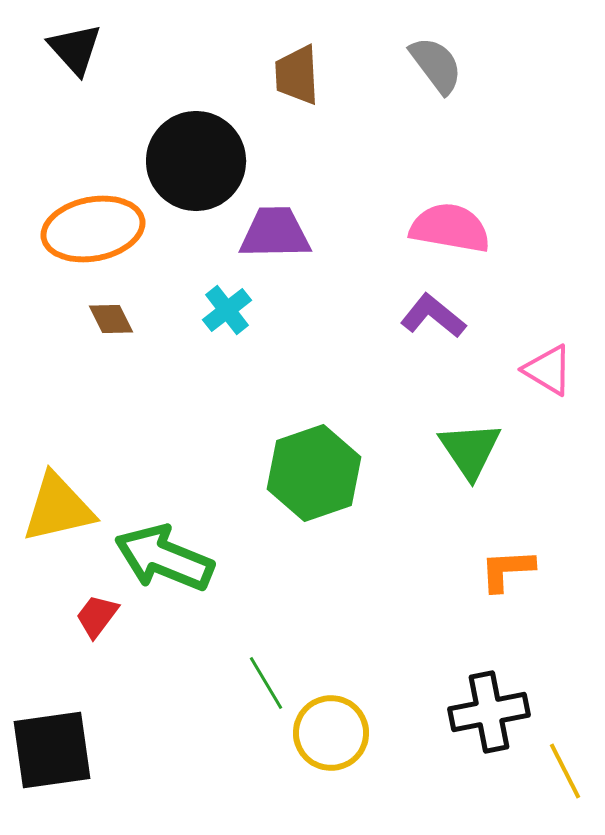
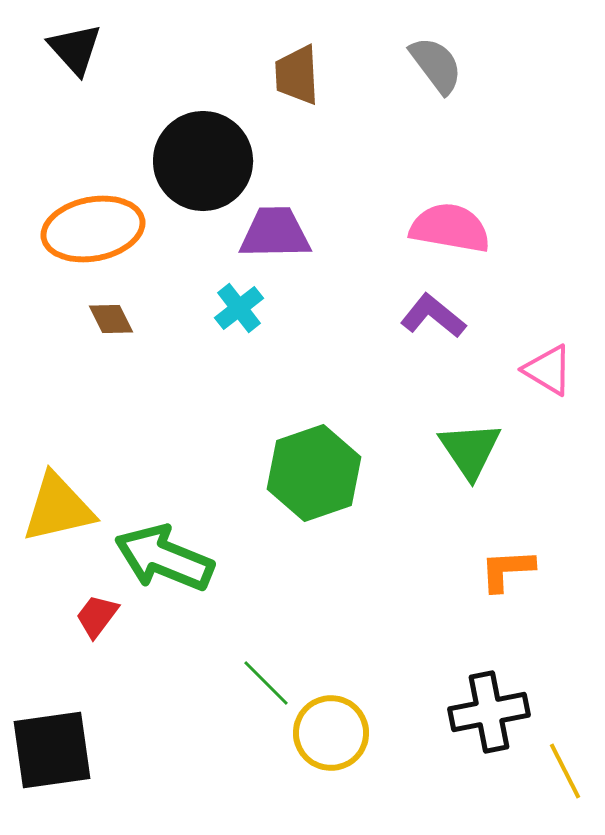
black circle: moved 7 px right
cyan cross: moved 12 px right, 2 px up
green line: rotated 14 degrees counterclockwise
